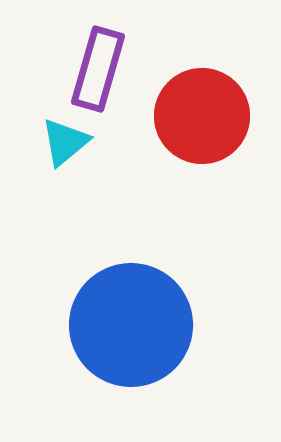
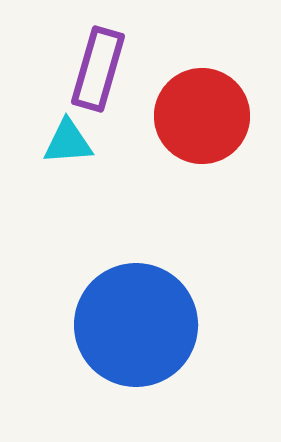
cyan triangle: moved 3 px right; rotated 36 degrees clockwise
blue circle: moved 5 px right
